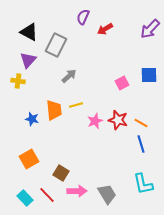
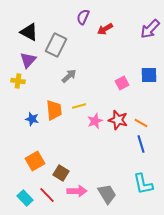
yellow line: moved 3 px right, 1 px down
orange square: moved 6 px right, 2 px down
